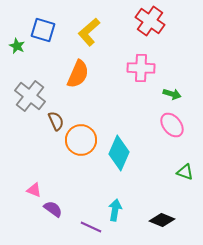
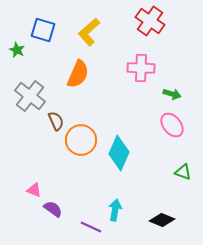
green star: moved 4 px down
green triangle: moved 2 px left
